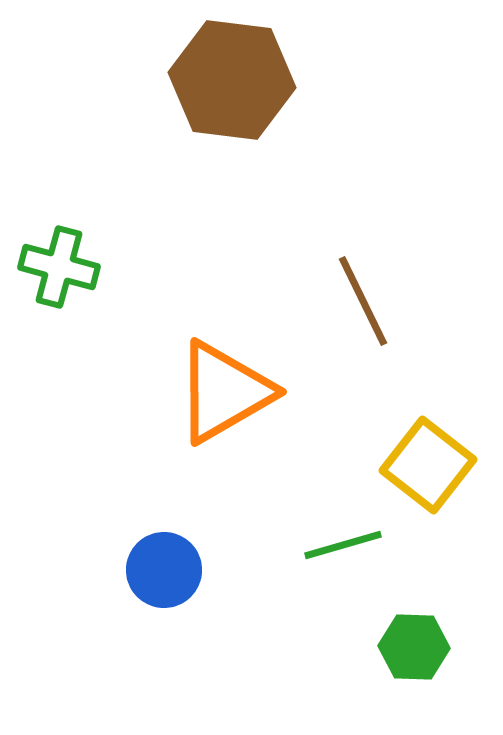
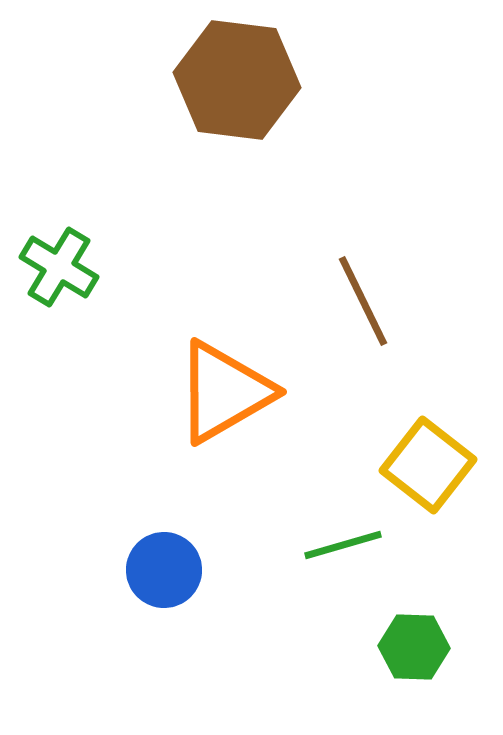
brown hexagon: moved 5 px right
green cross: rotated 16 degrees clockwise
